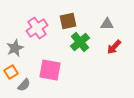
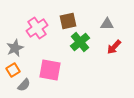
orange square: moved 2 px right, 2 px up
